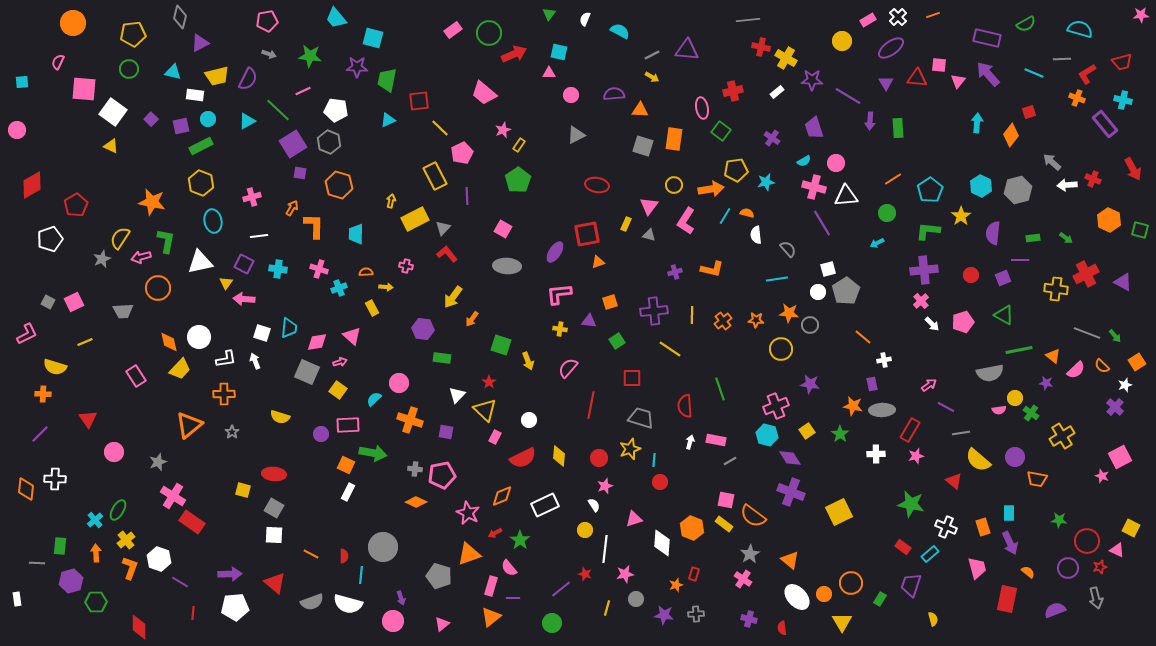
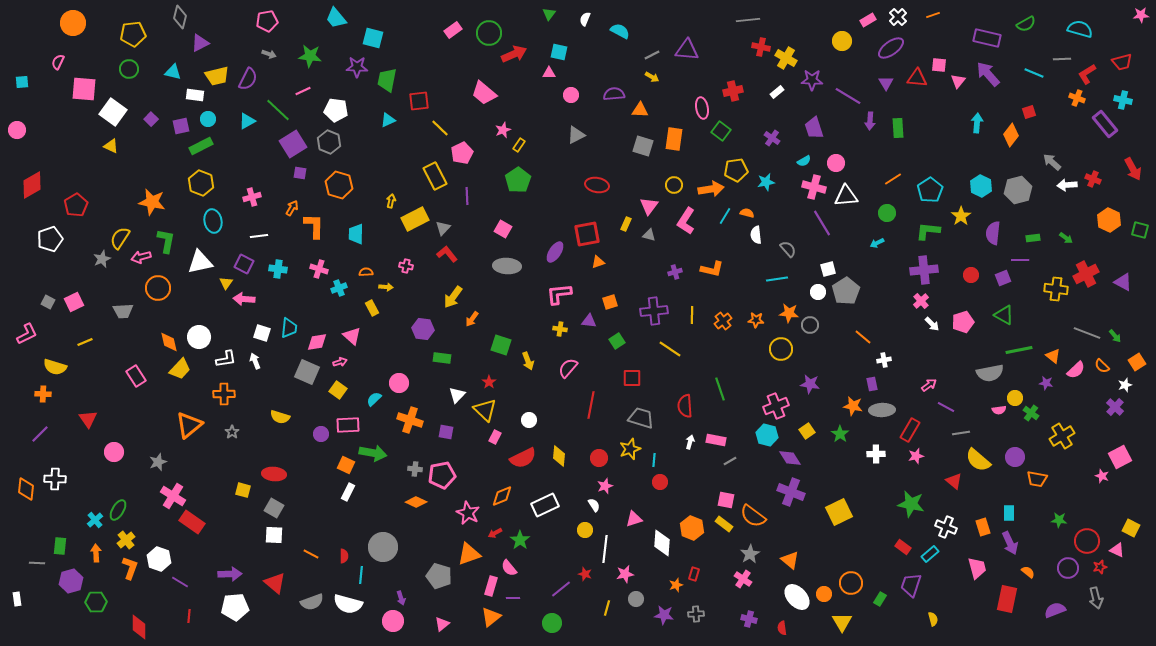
red line at (193, 613): moved 4 px left, 3 px down
